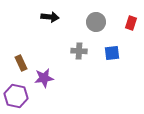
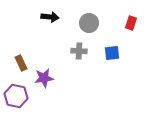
gray circle: moved 7 px left, 1 px down
